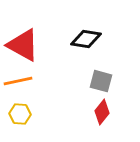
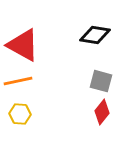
black diamond: moved 9 px right, 4 px up
